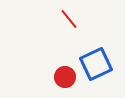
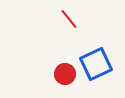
red circle: moved 3 px up
